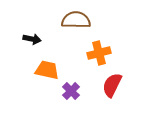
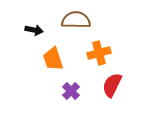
black arrow: moved 2 px right, 9 px up
orange trapezoid: moved 6 px right, 11 px up; rotated 120 degrees counterclockwise
